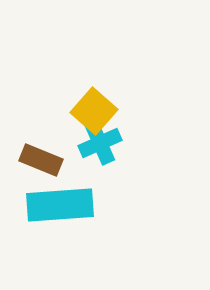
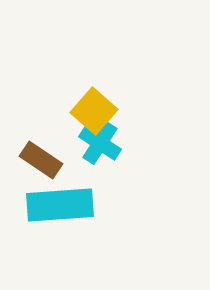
cyan cross: rotated 33 degrees counterclockwise
brown rectangle: rotated 12 degrees clockwise
